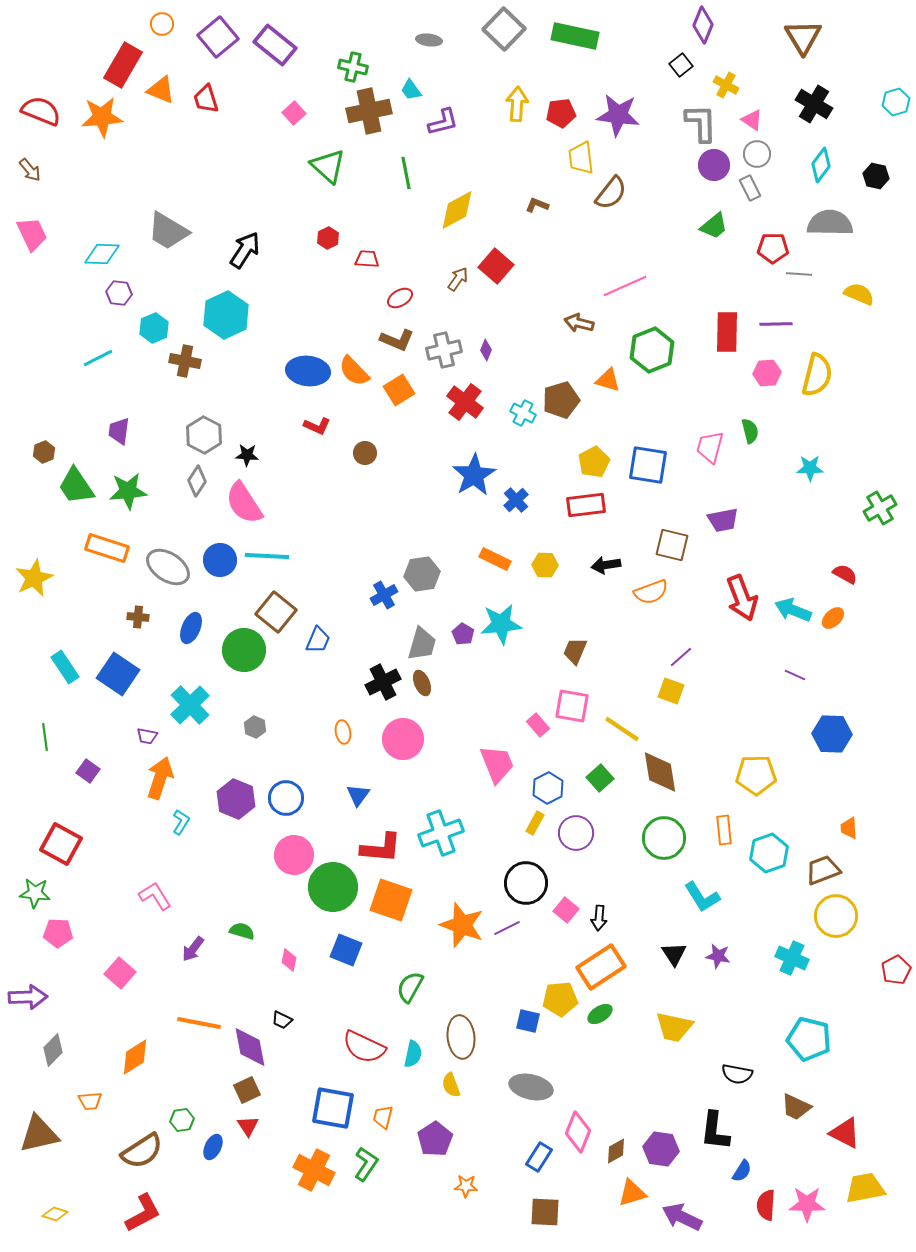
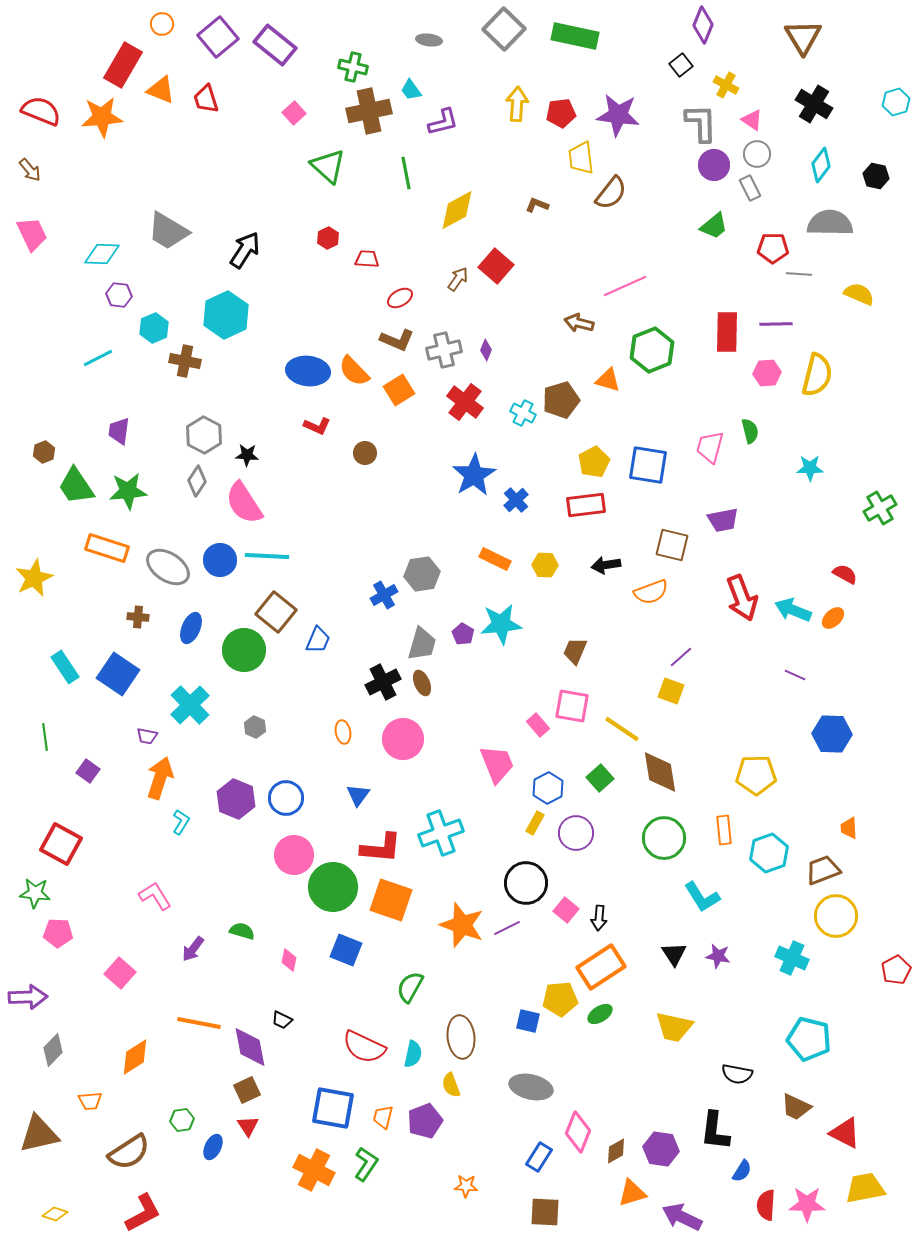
purple hexagon at (119, 293): moved 2 px down
purple pentagon at (435, 1139): moved 10 px left, 18 px up; rotated 12 degrees clockwise
brown semicircle at (142, 1151): moved 13 px left, 1 px down
